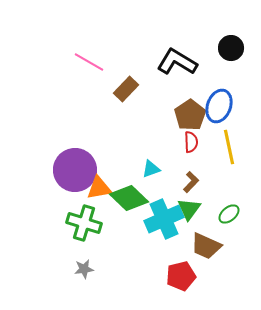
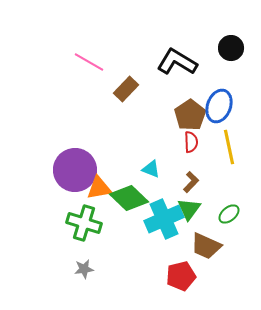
cyan triangle: rotated 42 degrees clockwise
